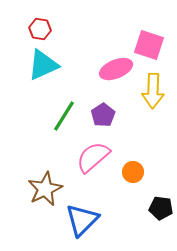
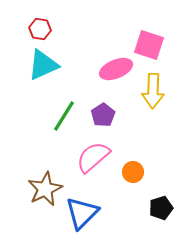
black pentagon: rotated 25 degrees counterclockwise
blue triangle: moved 7 px up
